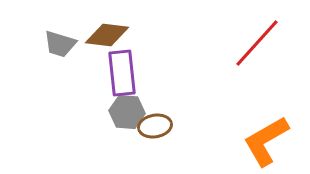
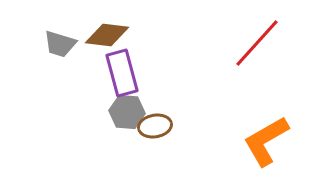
purple rectangle: rotated 9 degrees counterclockwise
